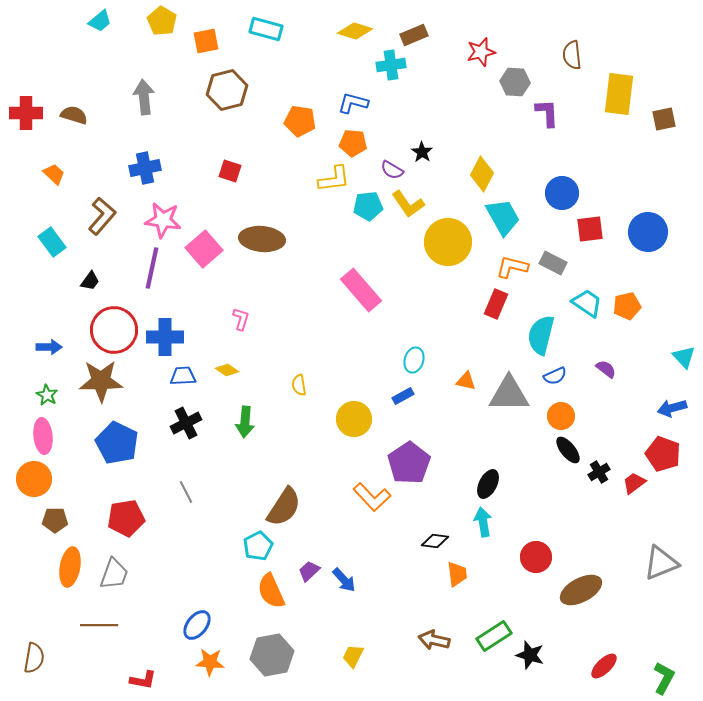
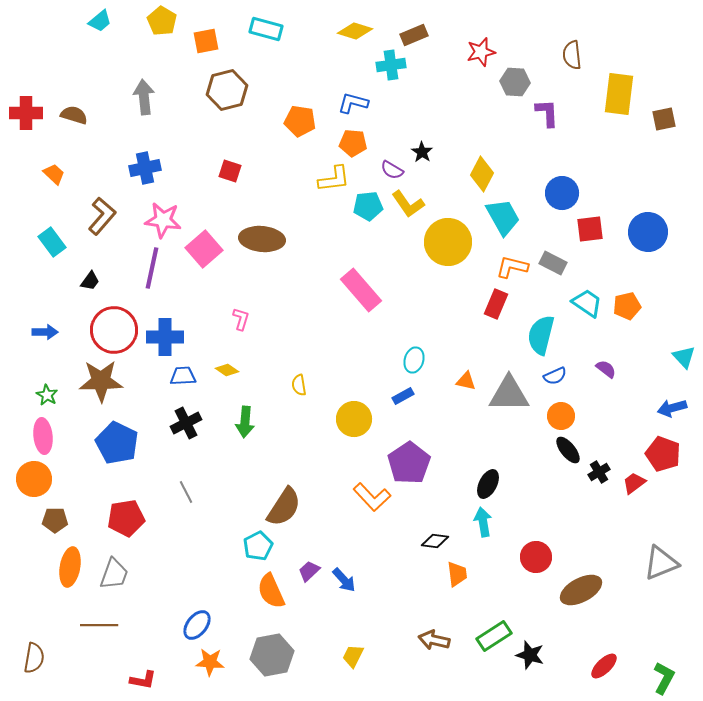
blue arrow at (49, 347): moved 4 px left, 15 px up
